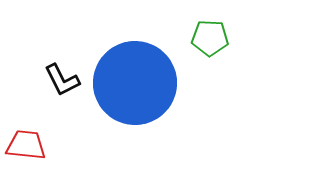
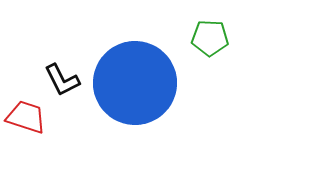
red trapezoid: moved 28 px up; rotated 12 degrees clockwise
